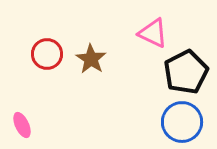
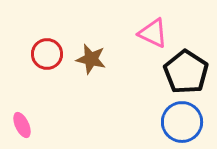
brown star: rotated 20 degrees counterclockwise
black pentagon: rotated 12 degrees counterclockwise
